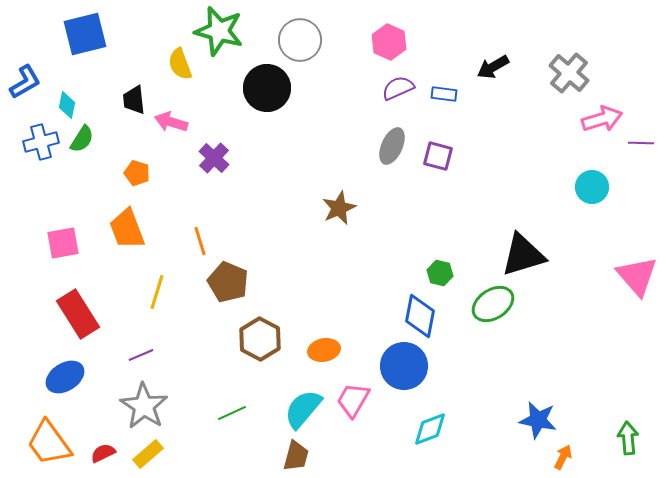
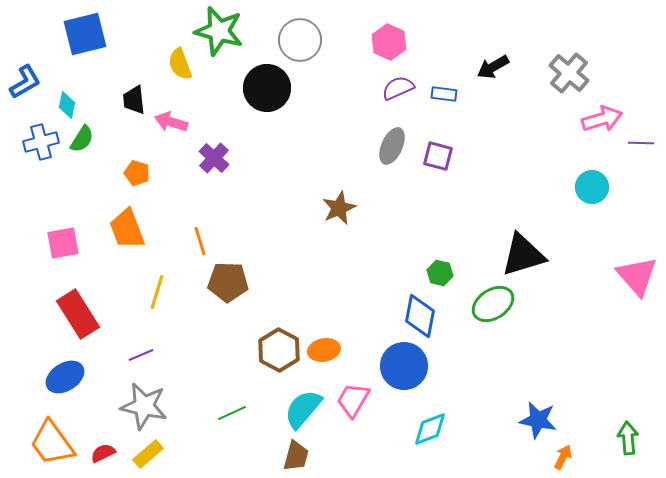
brown pentagon at (228, 282): rotated 21 degrees counterclockwise
brown hexagon at (260, 339): moved 19 px right, 11 px down
gray star at (144, 406): rotated 21 degrees counterclockwise
orange trapezoid at (49, 443): moved 3 px right
